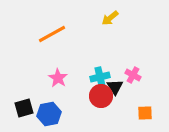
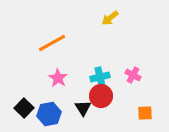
orange line: moved 9 px down
black triangle: moved 32 px left, 21 px down
black square: rotated 30 degrees counterclockwise
